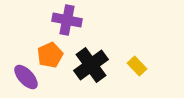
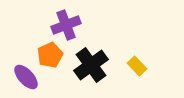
purple cross: moved 1 px left, 5 px down; rotated 32 degrees counterclockwise
